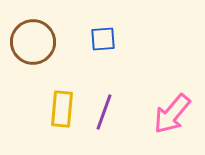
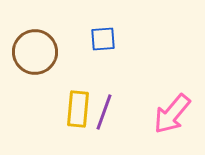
brown circle: moved 2 px right, 10 px down
yellow rectangle: moved 16 px right
